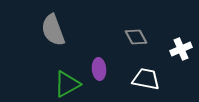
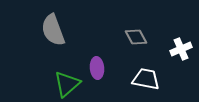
purple ellipse: moved 2 px left, 1 px up
green triangle: rotated 12 degrees counterclockwise
